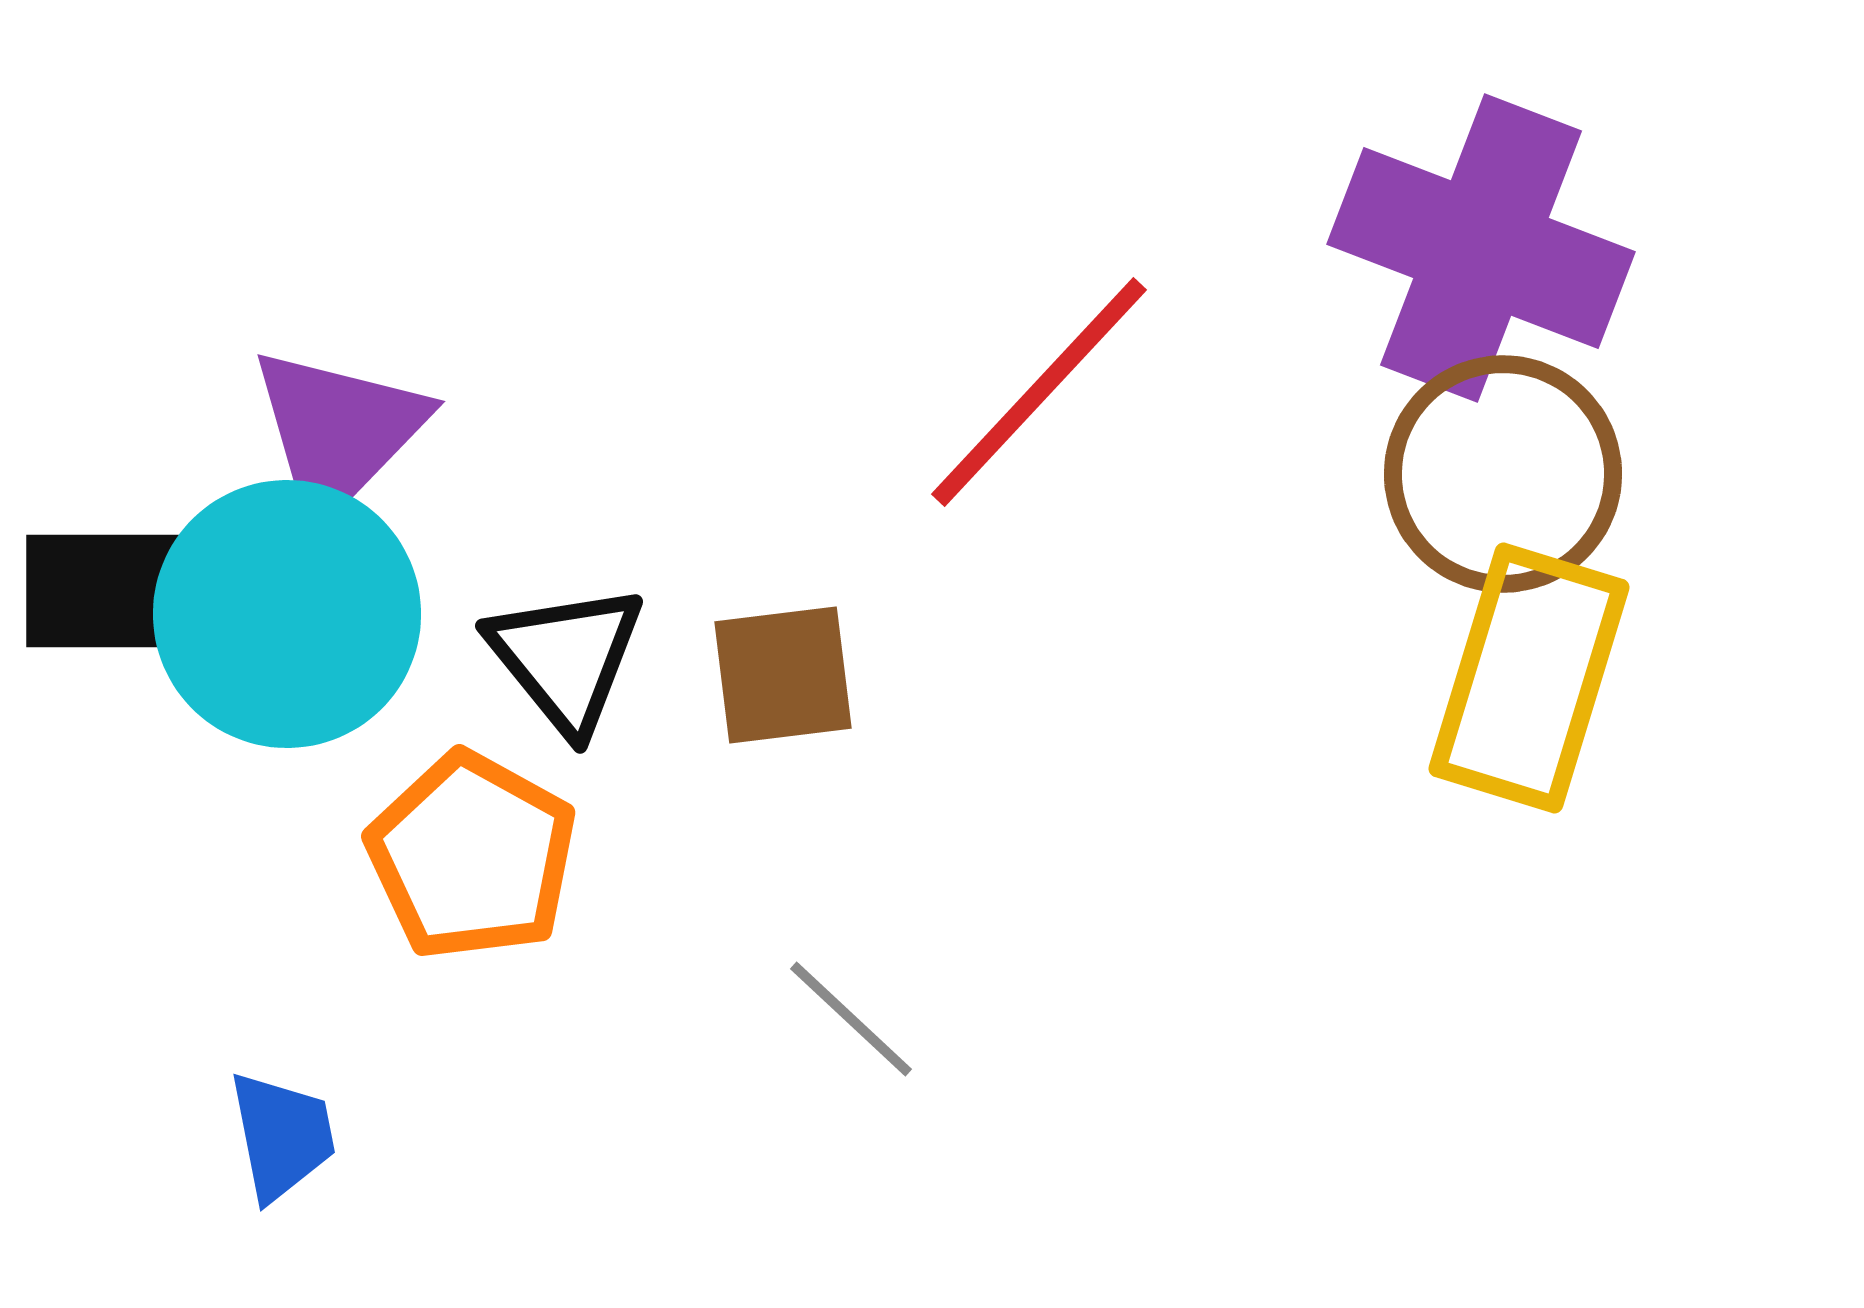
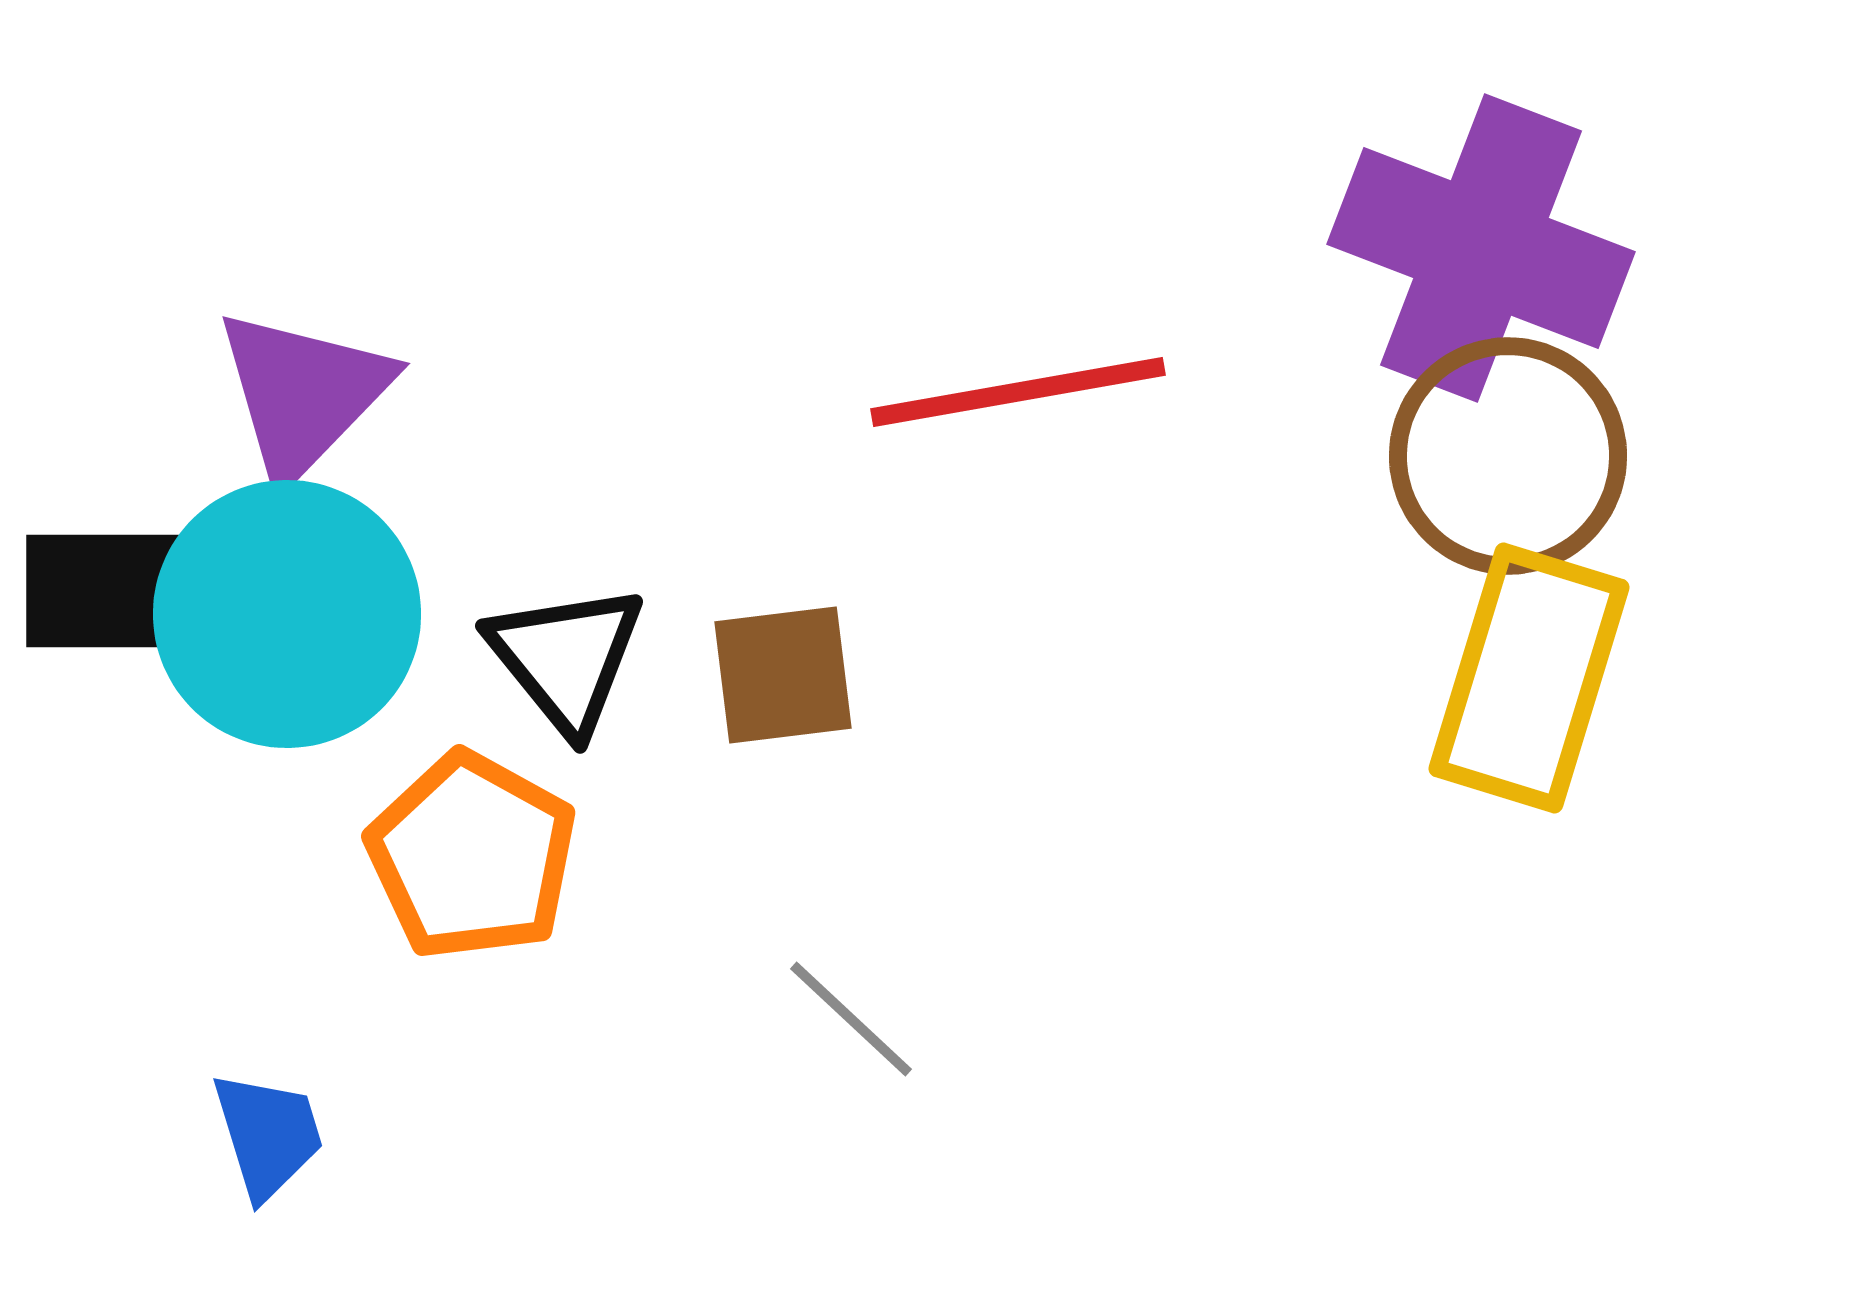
red line: moved 21 px left; rotated 37 degrees clockwise
purple triangle: moved 35 px left, 38 px up
brown circle: moved 5 px right, 18 px up
blue trapezoid: moved 14 px left, 1 px up; rotated 6 degrees counterclockwise
